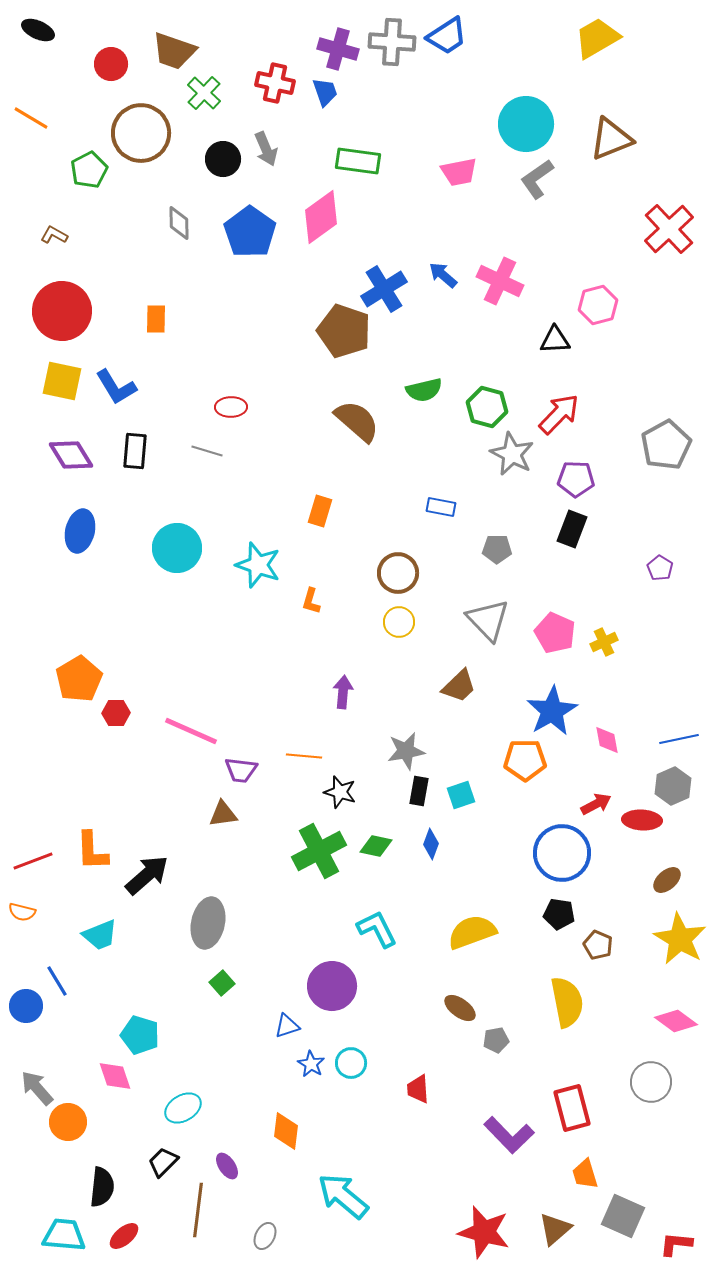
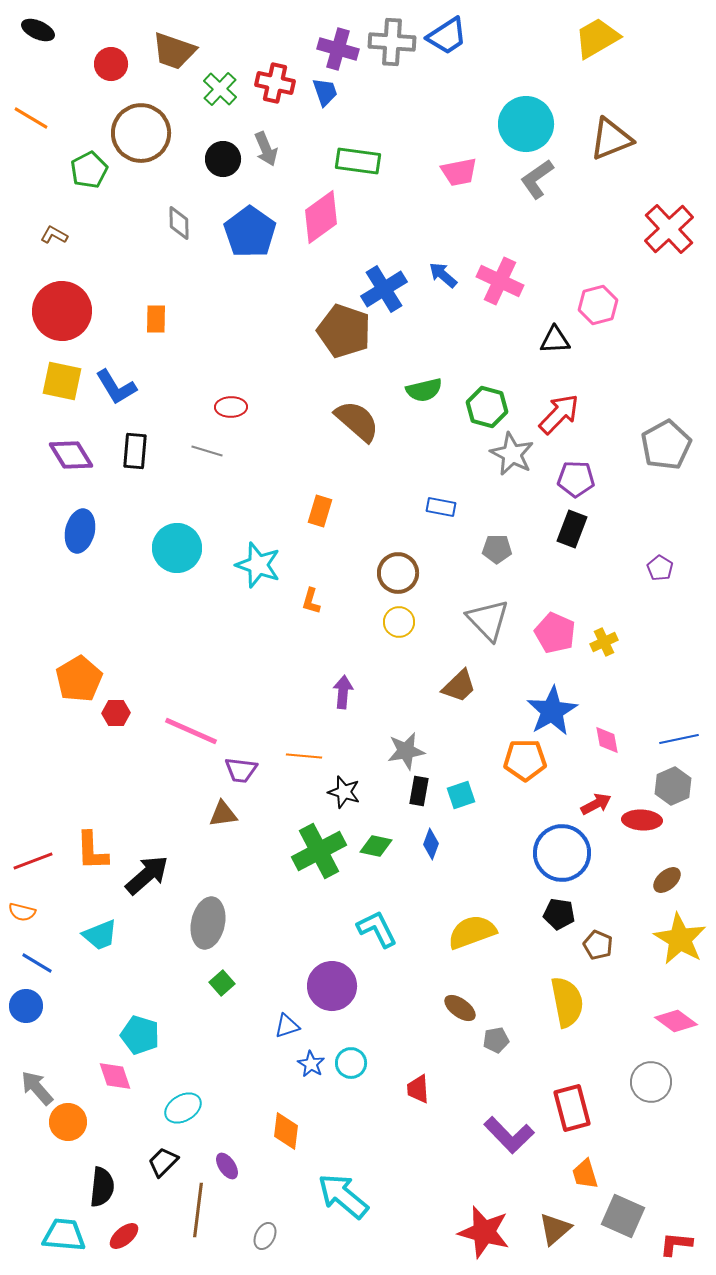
green cross at (204, 93): moved 16 px right, 4 px up
black star at (340, 792): moved 4 px right
blue line at (57, 981): moved 20 px left, 18 px up; rotated 28 degrees counterclockwise
